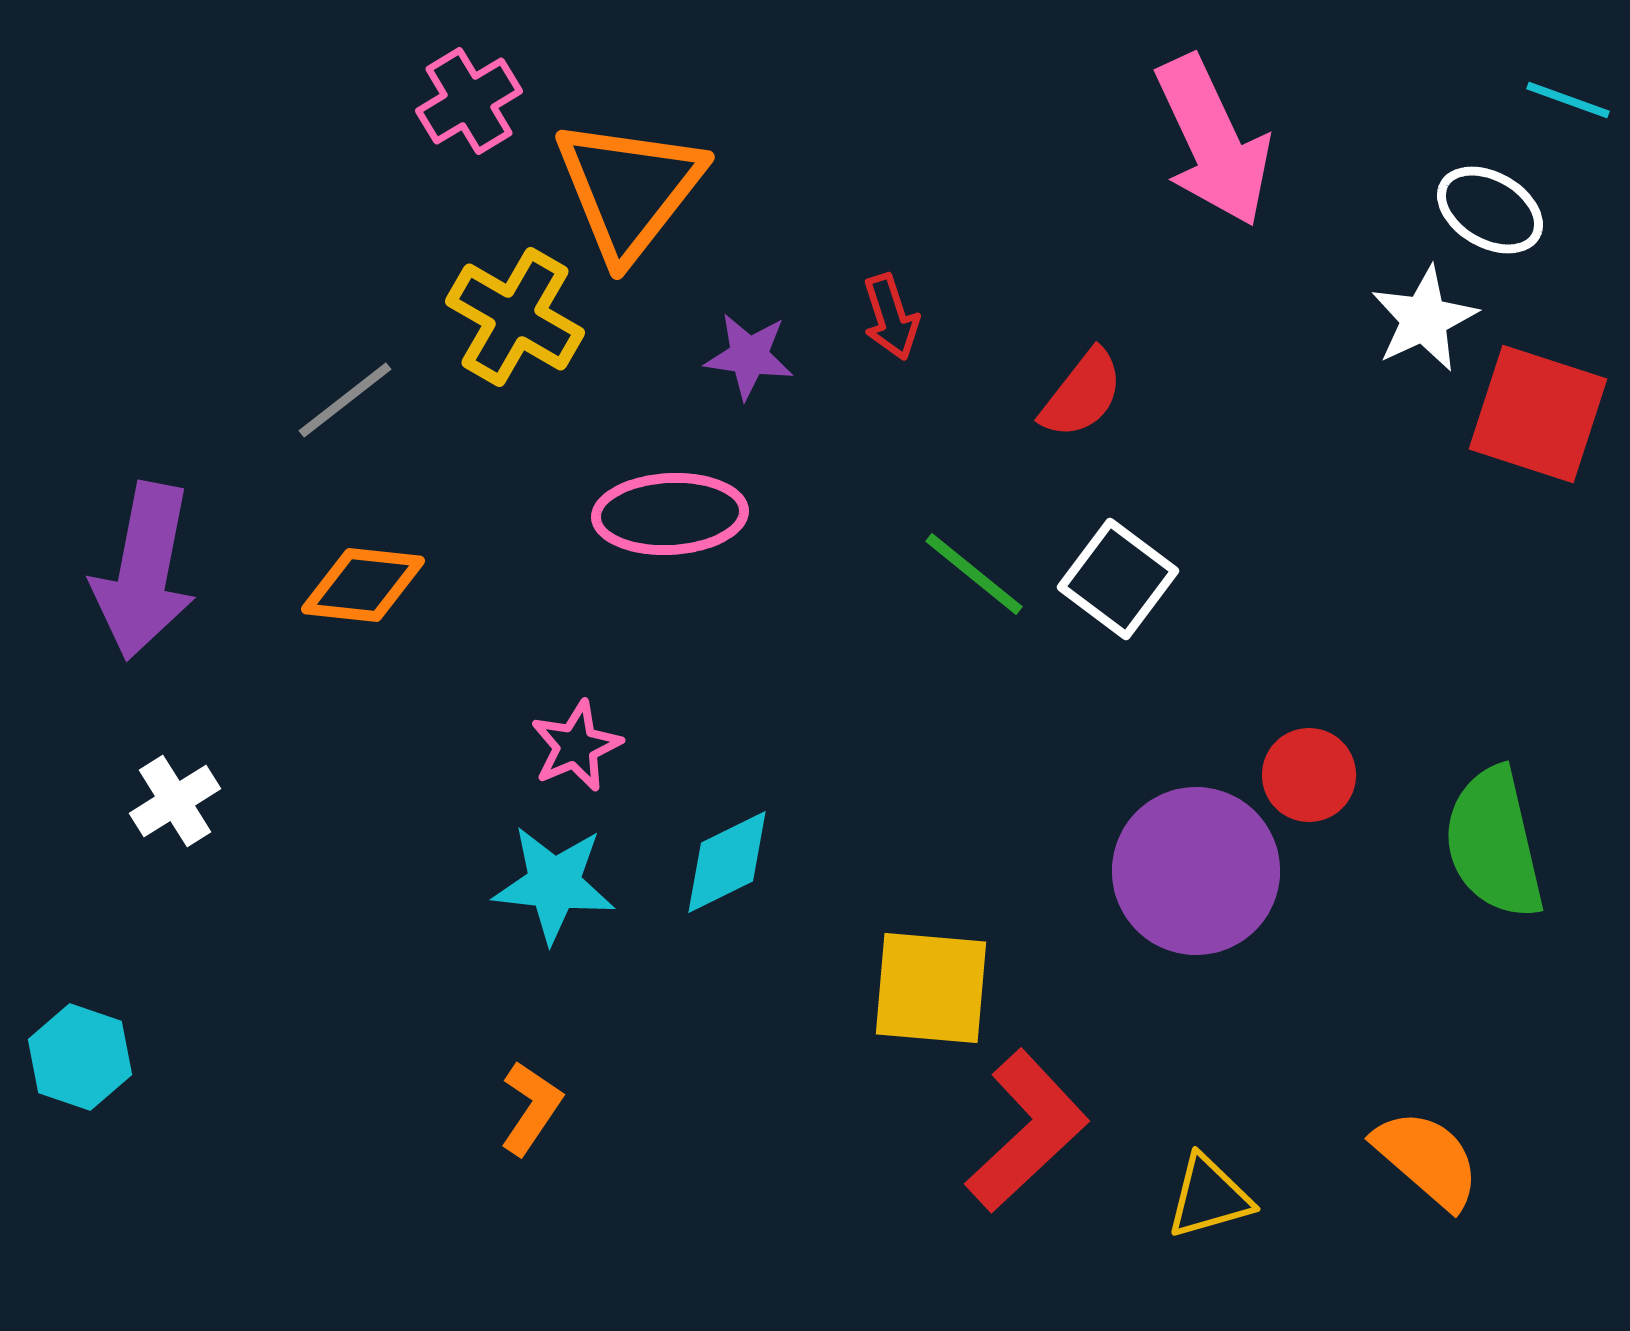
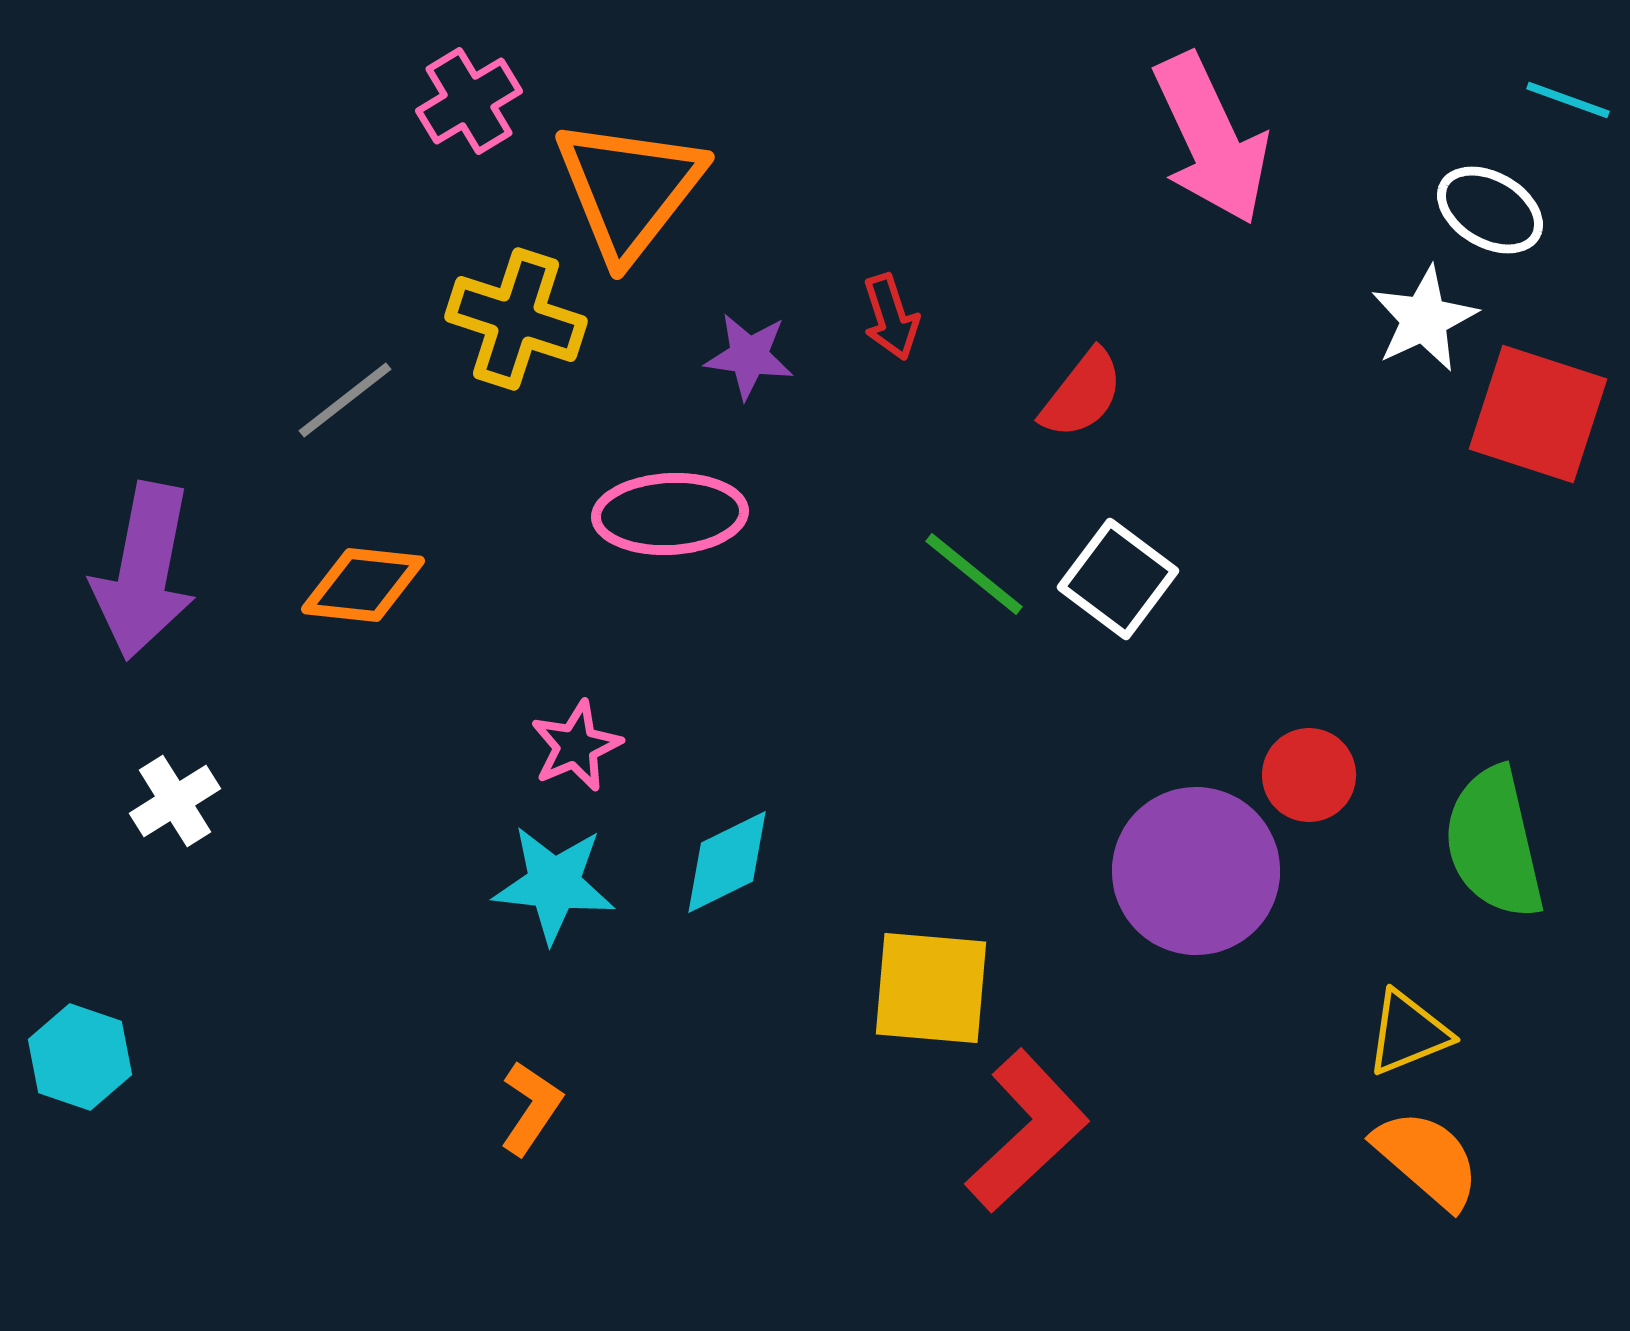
pink arrow: moved 2 px left, 2 px up
yellow cross: moved 1 px right, 2 px down; rotated 12 degrees counterclockwise
yellow triangle: moved 199 px right, 164 px up; rotated 6 degrees counterclockwise
